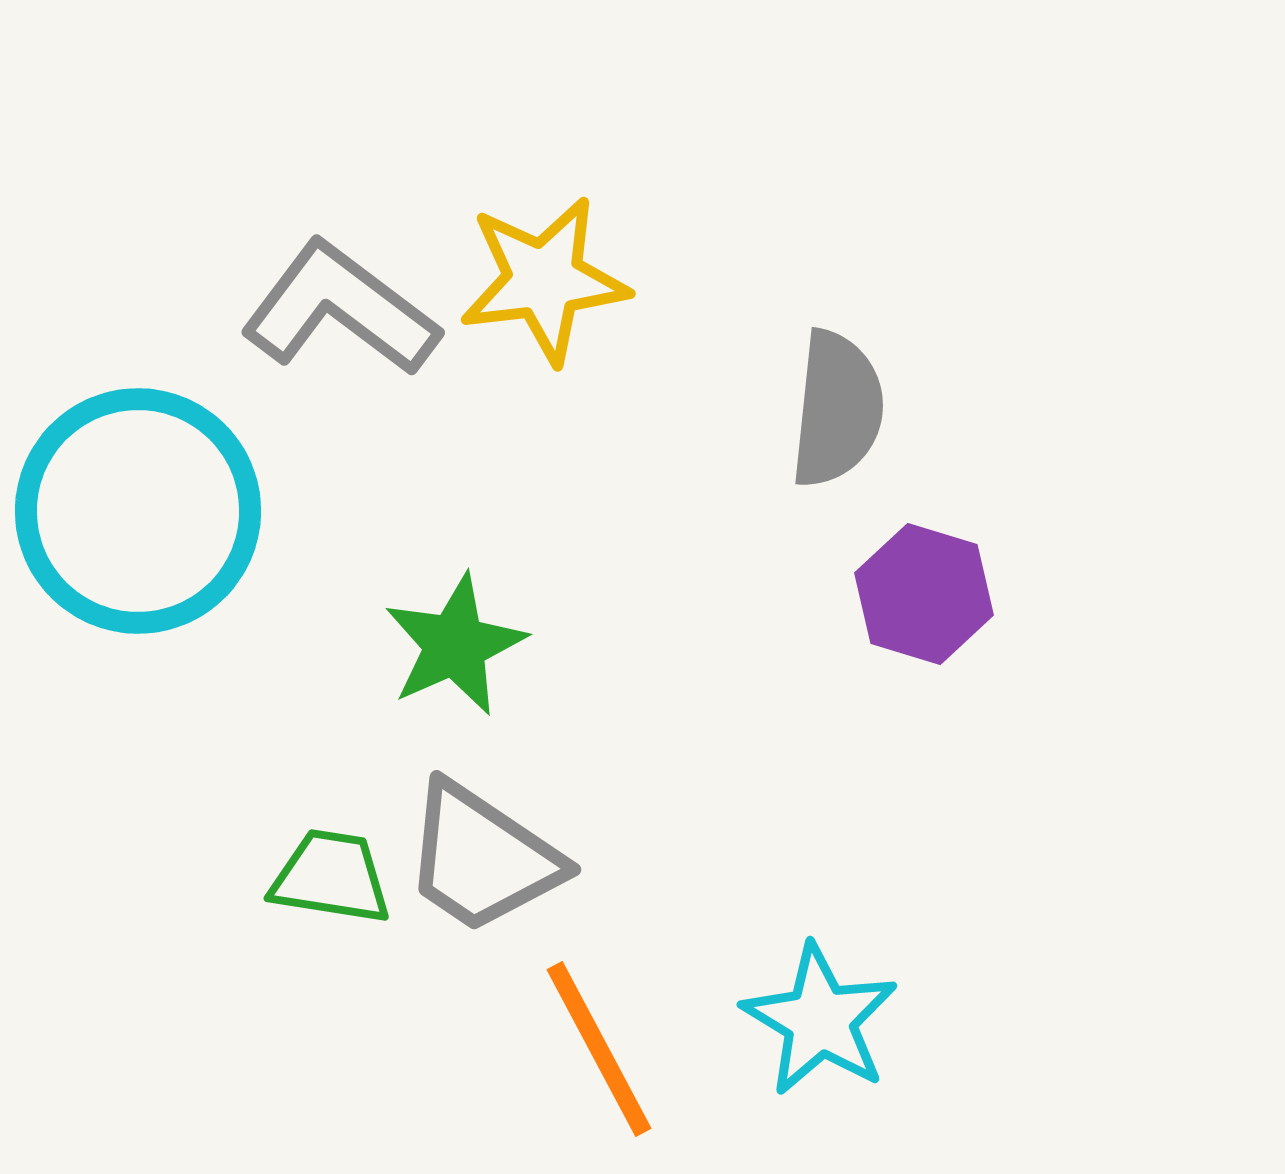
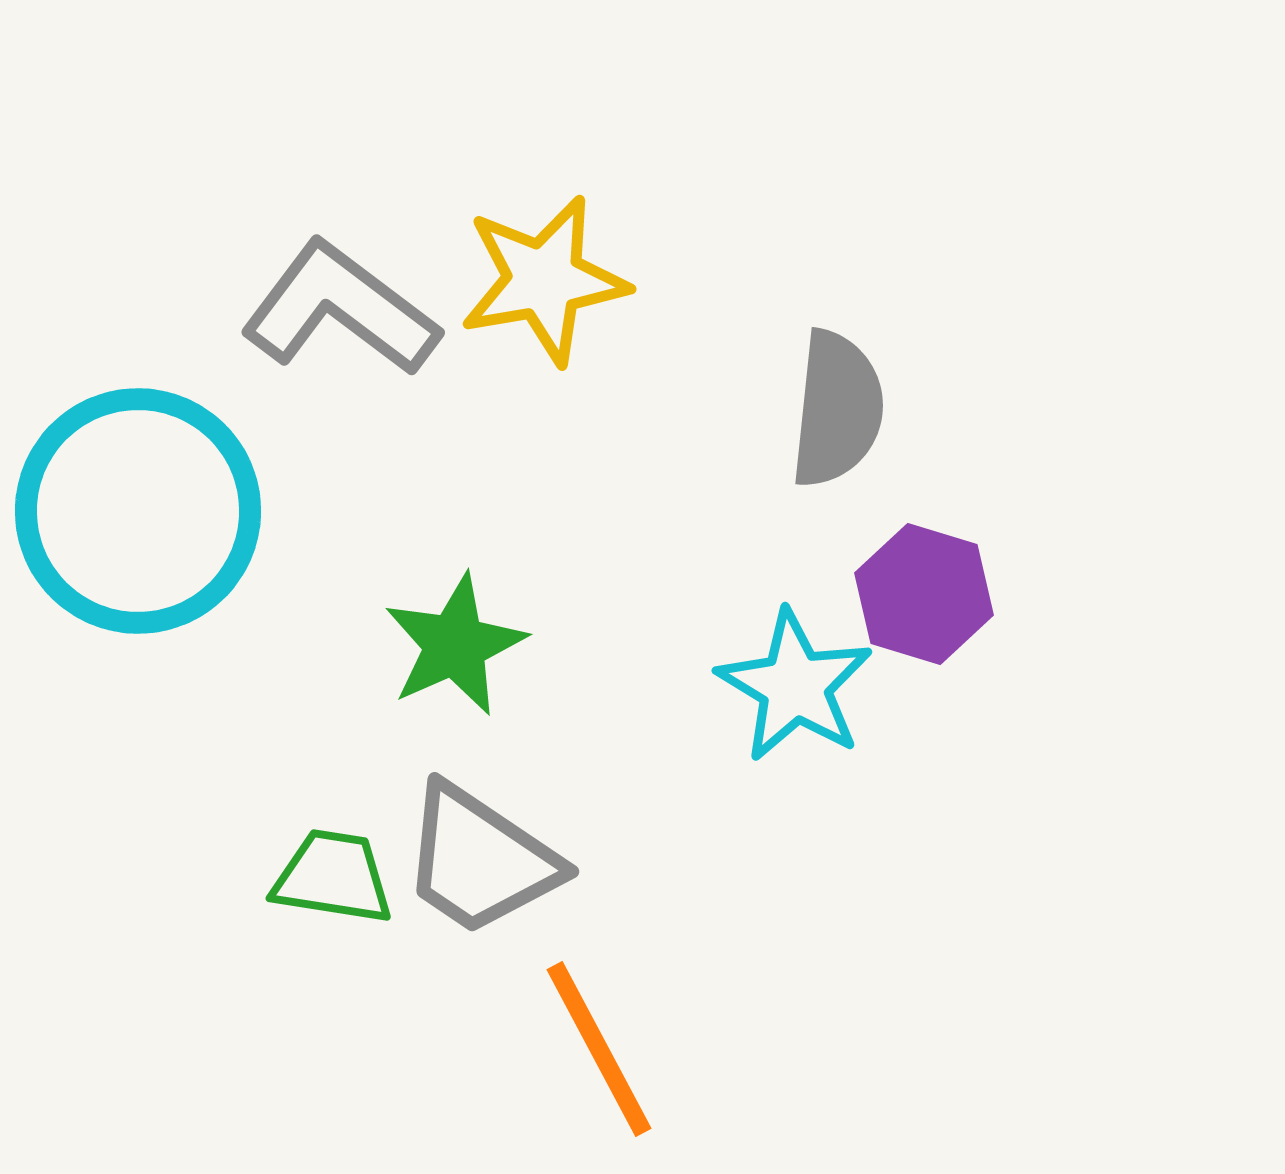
yellow star: rotated 3 degrees counterclockwise
gray trapezoid: moved 2 px left, 2 px down
green trapezoid: moved 2 px right
cyan star: moved 25 px left, 334 px up
